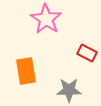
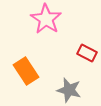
orange rectangle: rotated 24 degrees counterclockwise
gray star: rotated 15 degrees clockwise
